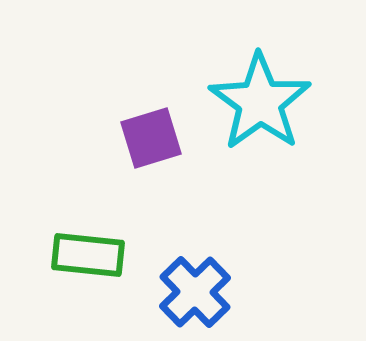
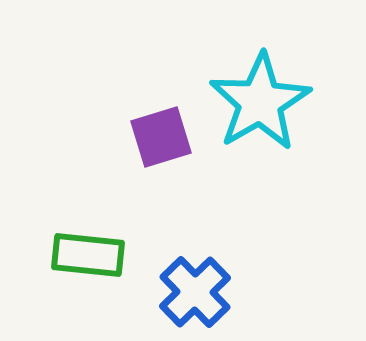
cyan star: rotated 6 degrees clockwise
purple square: moved 10 px right, 1 px up
